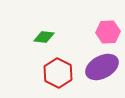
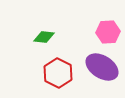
purple ellipse: rotated 60 degrees clockwise
